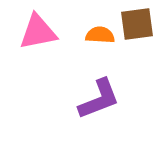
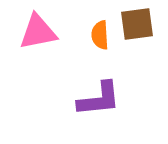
orange semicircle: rotated 96 degrees counterclockwise
purple L-shape: rotated 15 degrees clockwise
